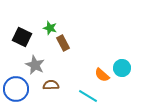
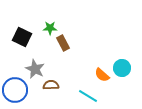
green star: rotated 16 degrees counterclockwise
gray star: moved 4 px down
blue circle: moved 1 px left, 1 px down
